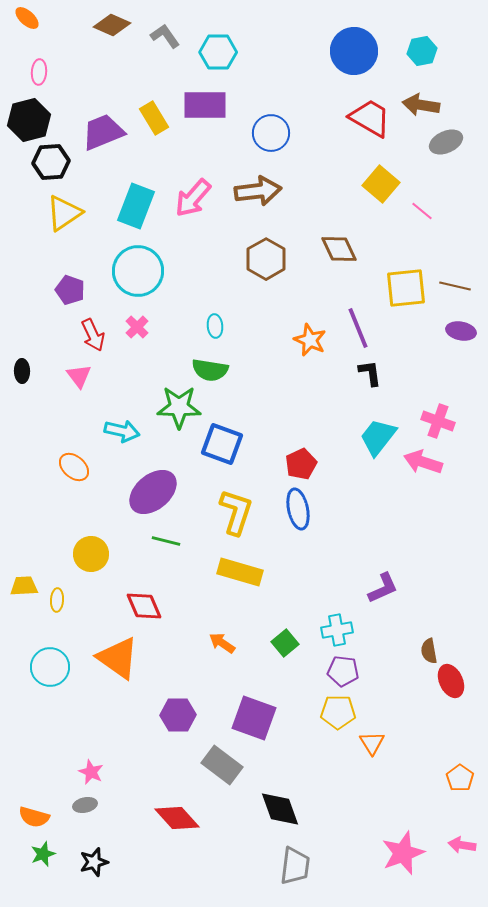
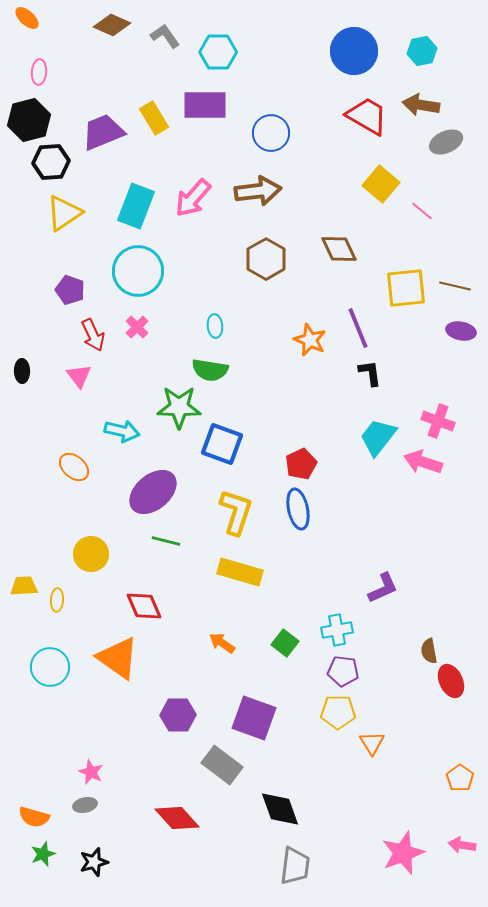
red trapezoid at (370, 118): moved 3 px left, 2 px up
green square at (285, 643): rotated 12 degrees counterclockwise
